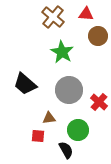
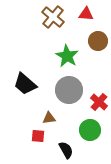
brown circle: moved 5 px down
green star: moved 5 px right, 4 px down
green circle: moved 12 px right
